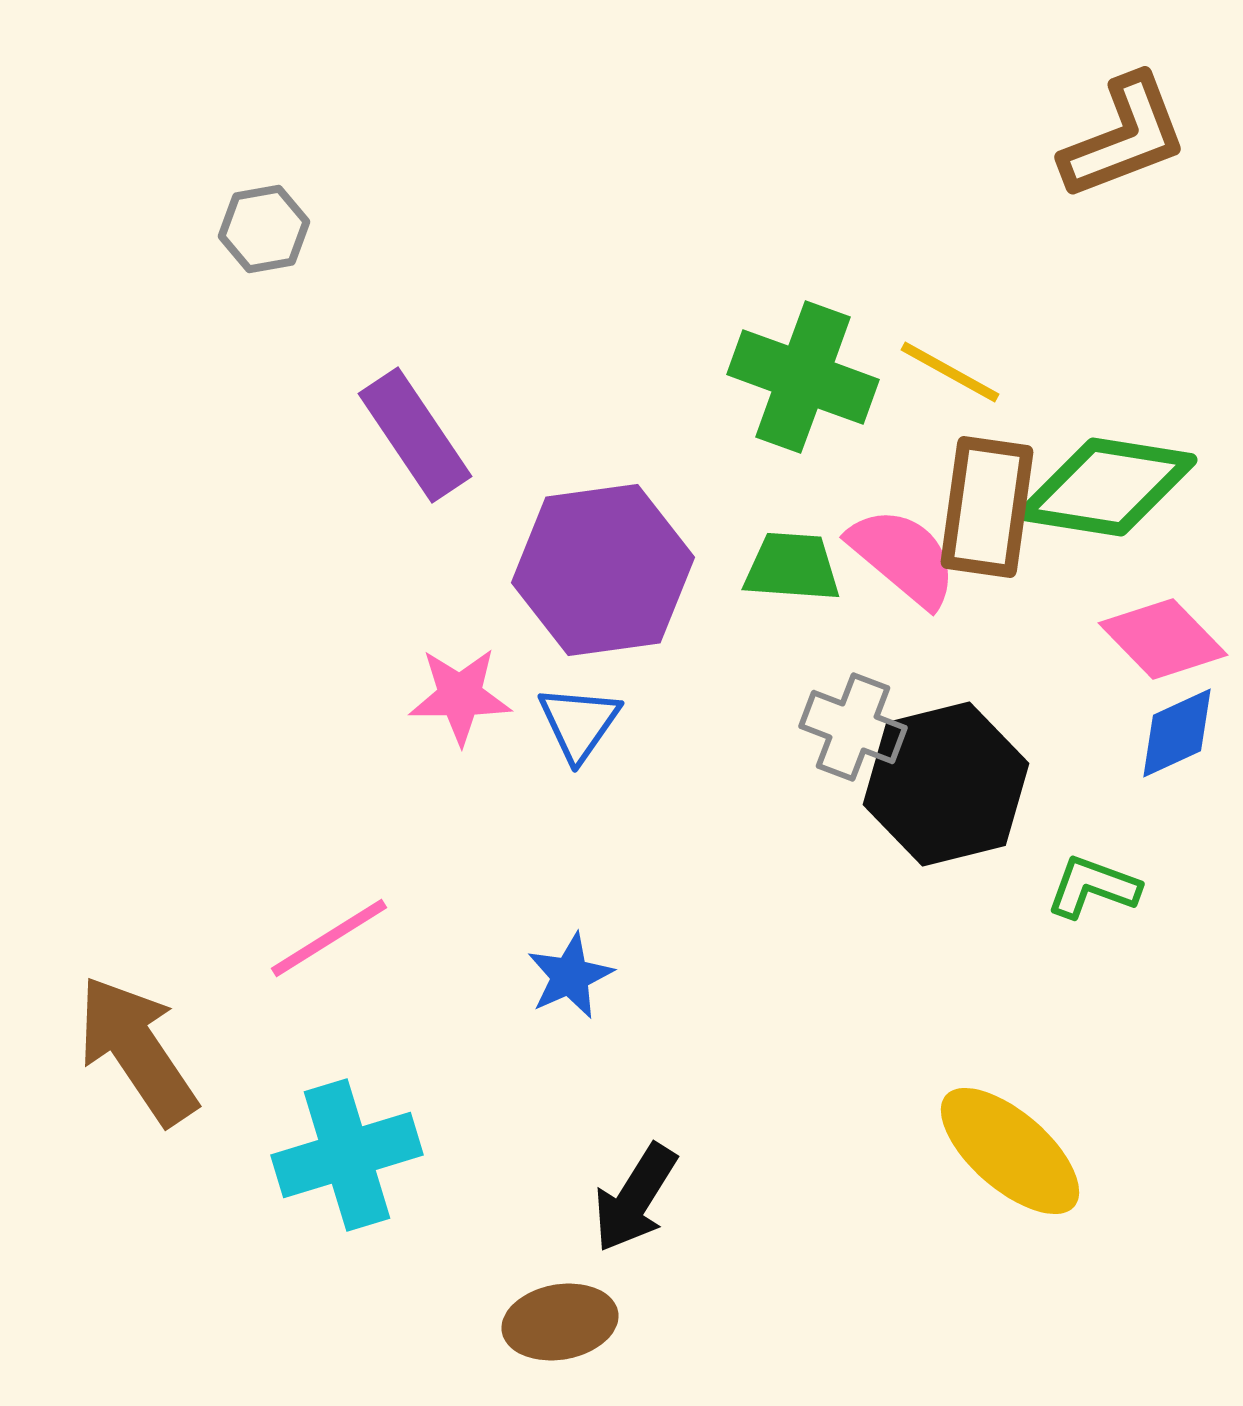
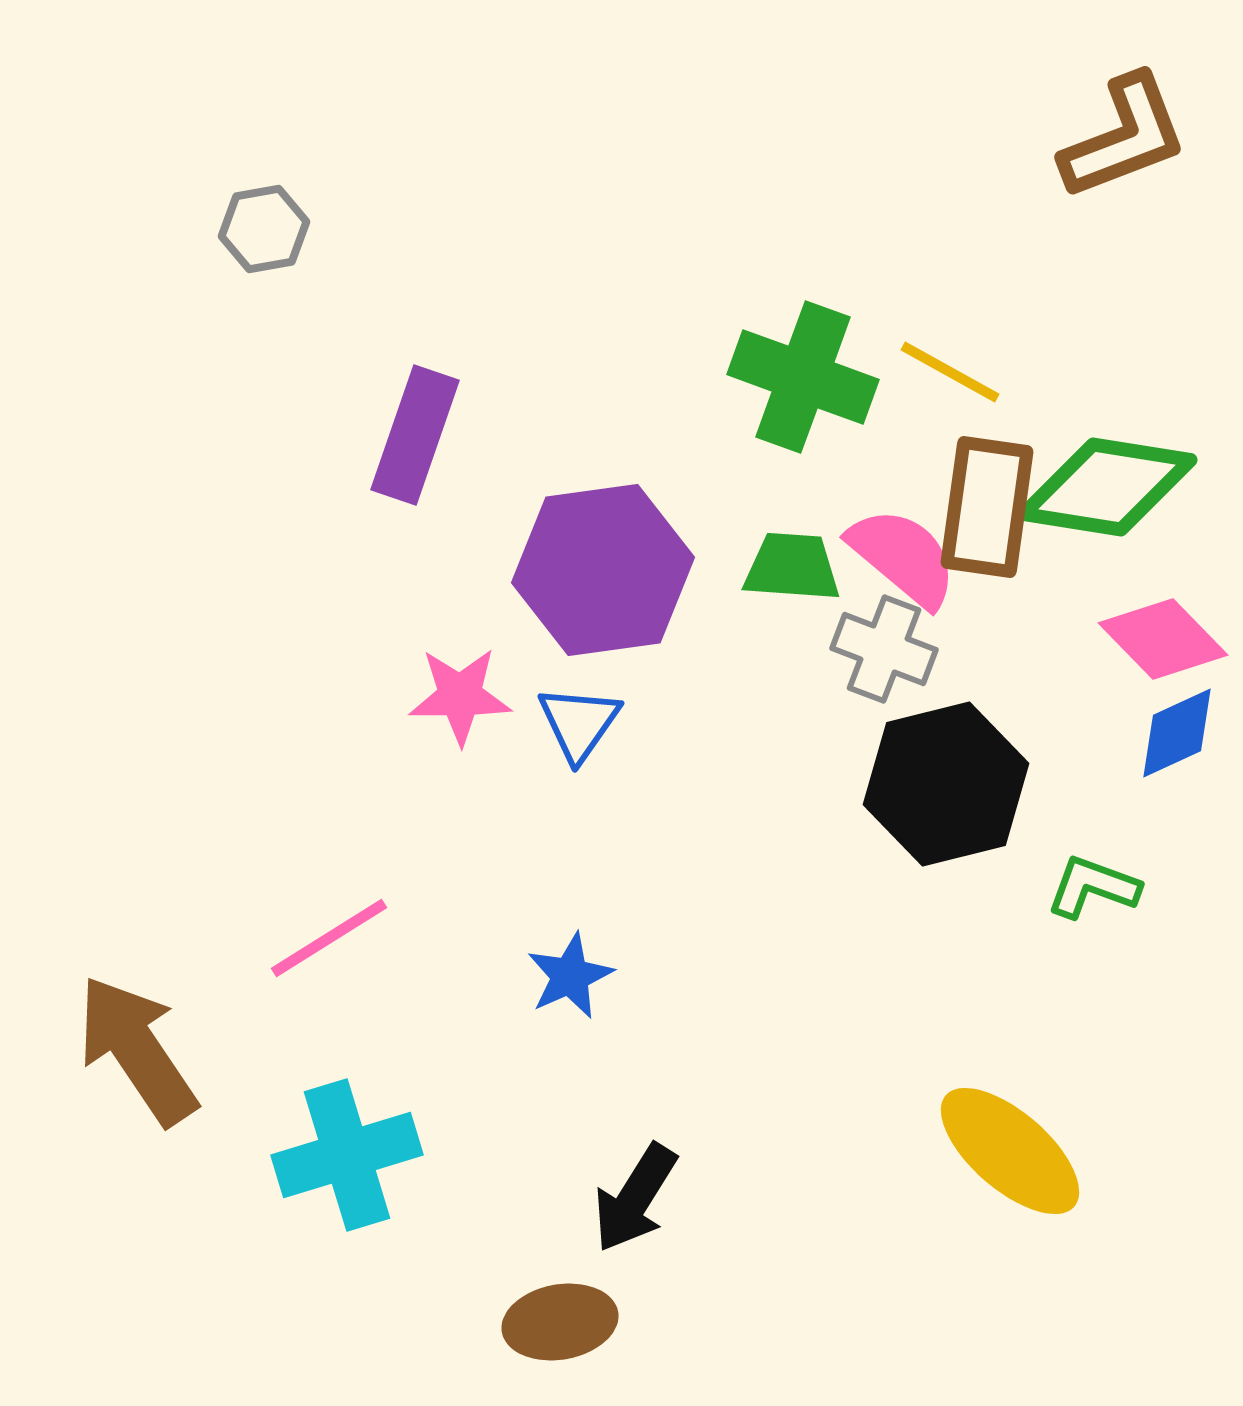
purple rectangle: rotated 53 degrees clockwise
gray cross: moved 31 px right, 78 px up
